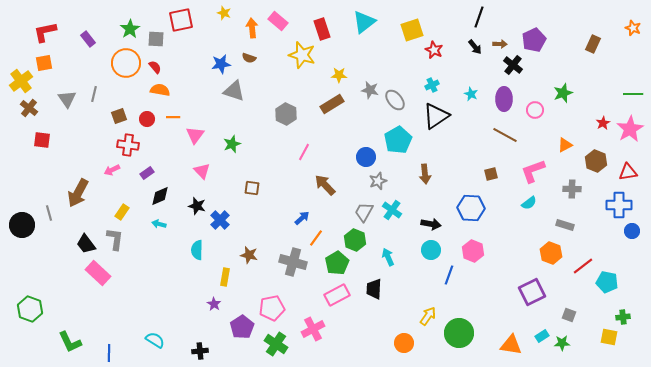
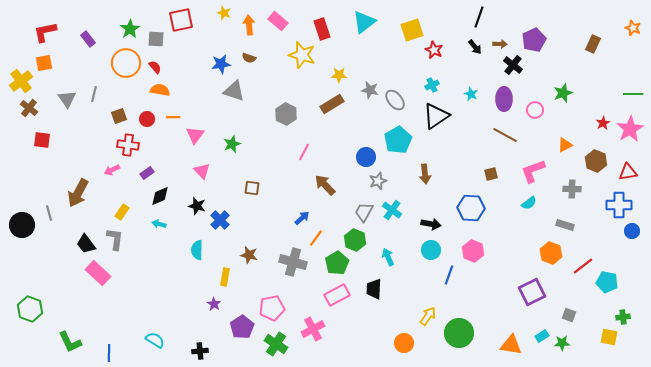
orange arrow at (252, 28): moved 3 px left, 3 px up
